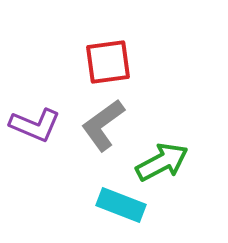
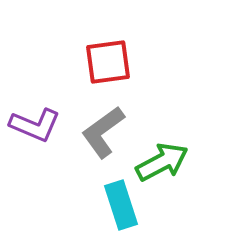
gray L-shape: moved 7 px down
cyan rectangle: rotated 51 degrees clockwise
